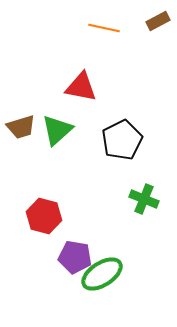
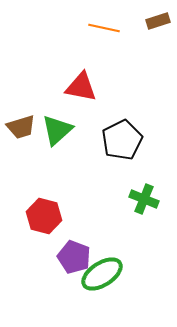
brown rectangle: rotated 10 degrees clockwise
purple pentagon: moved 1 px left; rotated 12 degrees clockwise
